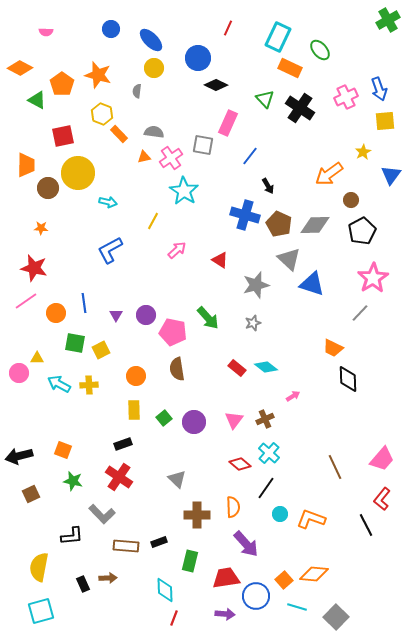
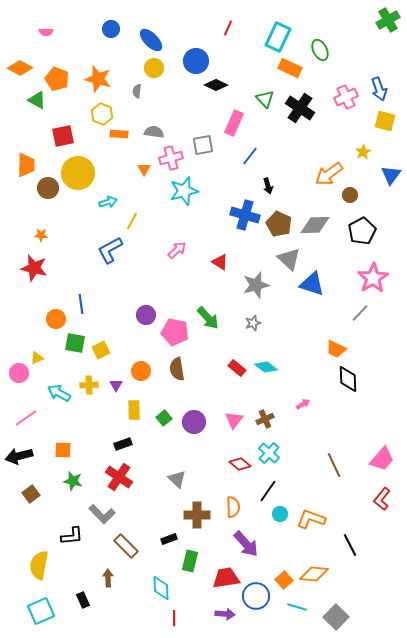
green ellipse at (320, 50): rotated 15 degrees clockwise
blue circle at (198, 58): moved 2 px left, 3 px down
orange star at (98, 75): moved 4 px down
orange pentagon at (62, 84): moved 5 px left, 5 px up; rotated 15 degrees counterclockwise
yellow square at (385, 121): rotated 20 degrees clockwise
pink rectangle at (228, 123): moved 6 px right
orange rectangle at (119, 134): rotated 42 degrees counterclockwise
gray square at (203, 145): rotated 20 degrees counterclockwise
orange triangle at (144, 157): moved 12 px down; rotated 48 degrees counterclockwise
pink cross at (171, 158): rotated 20 degrees clockwise
black arrow at (268, 186): rotated 14 degrees clockwise
cyan star at (184, 191): rotated 24 degrees clockwise
brown circle at (351, 200): moved 1 px left, 5 px up
cyan arrow at (108, 202): rotated 30 degrees counterclockwise
yellow line at (153, 221): moved 21 px left
orange star at (41, 228): moved 7 px down
red triangle at (220, 260): moved 2 px down
pink line at (26, 301): moved 117 px down
blue line at (84, 303): moved 3 px left, 1 px down
orange circle at (56, 313): moved 6 px down
purple triangle at (116, 315): moved 70 px down
pink pentagon at (173, 332): moved 2 px right
orange trapezoid at (333, 348): moved 3 px right, 1 px down
yellow triangle at (37, 358): rotated 24 degrees counterclockwise
orange circle at (136, 376): moved 5 px right, 5 px up
cyan arrow at (59, 384): moved 9 px down
pink arrow at (293, 396): moved 10 px right, 8 px down
orange square at (63, 450): rotated 18 degrees counterclockwise
brown line at (335, 467): moved 1 px left, 2 px up
black line at (266, 488): moved 2 px right, 3 px down
brown square at (31, 494): rotated 12 degrees counterclockwise
black line at (366, 525): moved 16 px left, 20 px down
black rectangle at (159, 542): moved 10 px right, 3 px up
brown rectangle at (126, 546): rotated 40 degrees clockwise
yellow semicircle at (39, 567): moved 2 px up
brown arrow at (108, 578): rotated 90 degrees counterclockwise
black rectangle at (83, 584): moved 16 px down
cyan diamond at (165, 590): moved 4 px left, 2 px up
cyan square at (41, 611): rotated 8 degrees counterclockwise
red line at (174, 618): rotated 21 degrees counterclockwise
